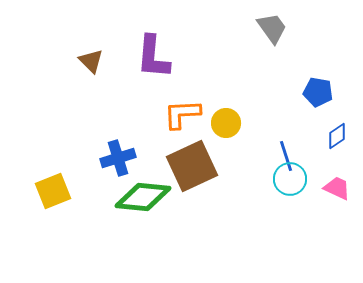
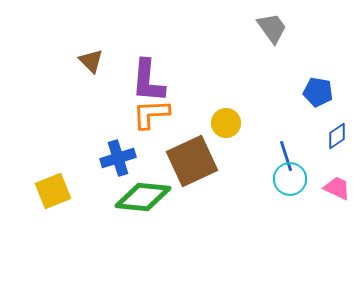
purple L-shape: moved 5 px left, 24 px down
orange L-shape: moved 31 px left
brown square: moved 5 px up
